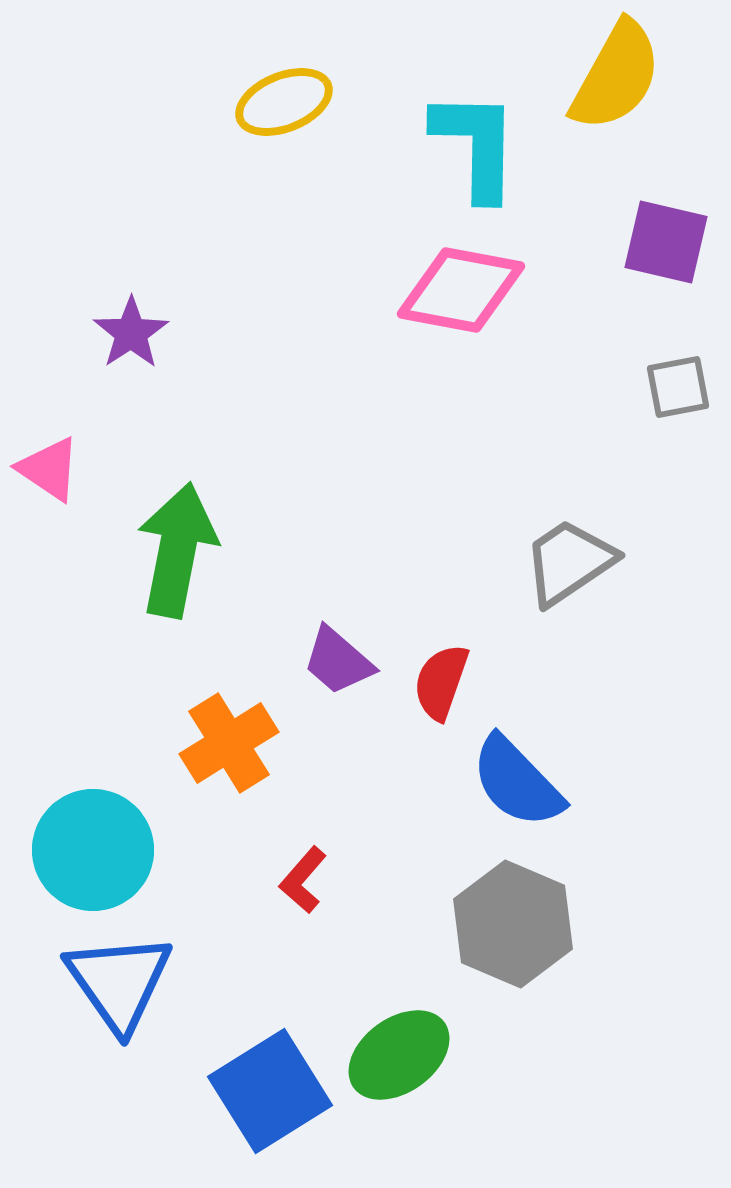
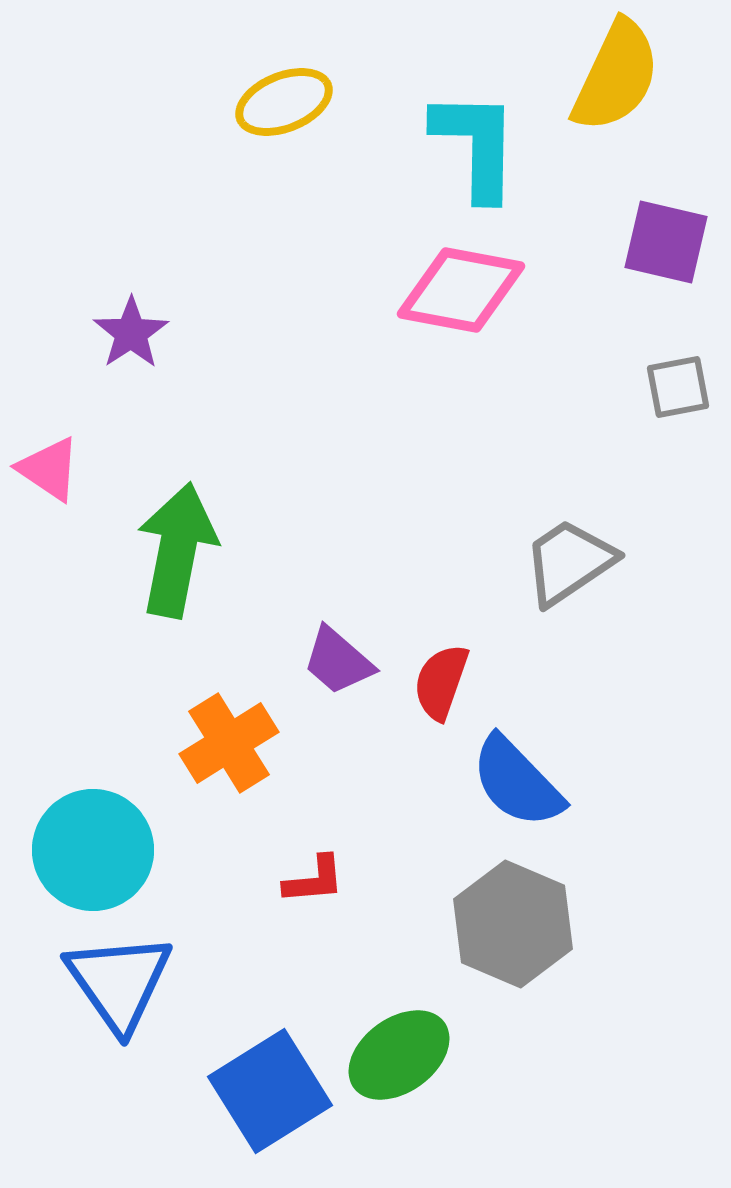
yellow semicircle: rotated 4 degrees counterclockwise
red L-shape: moved 11 px right; rotated 136 degrees counterclockwise
